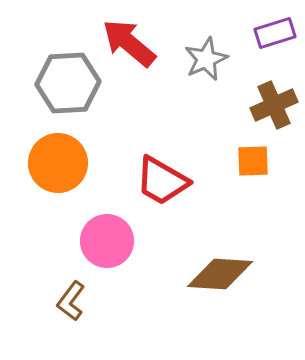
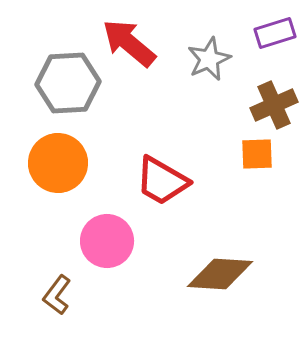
gray star: moved 3 px right
orange square: moved 4 px right, 7 px up
brown L-shape: moved 14 px left, 6 px up
